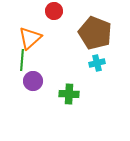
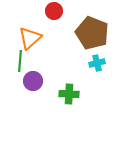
brown pentagon: moved 3 px left
green line: moved 2 px left, 1 px down
